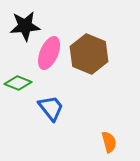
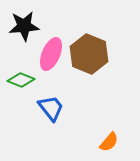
black star: moved 1 px left
pink ellipse: moved 2 px right, 1 px down
green diamond: moved 3 px right, 3 px up
orange semicircle: rotated 55 degrees clockwise
